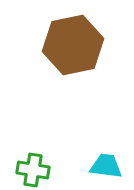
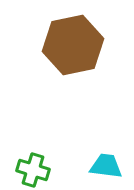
green cross: rotated 8 degrees clockwise
